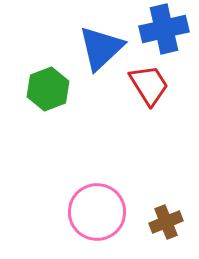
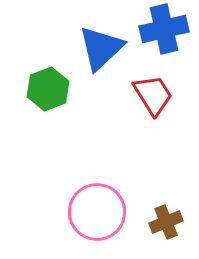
red trapezoid: moved 4 px right, 10 px down
